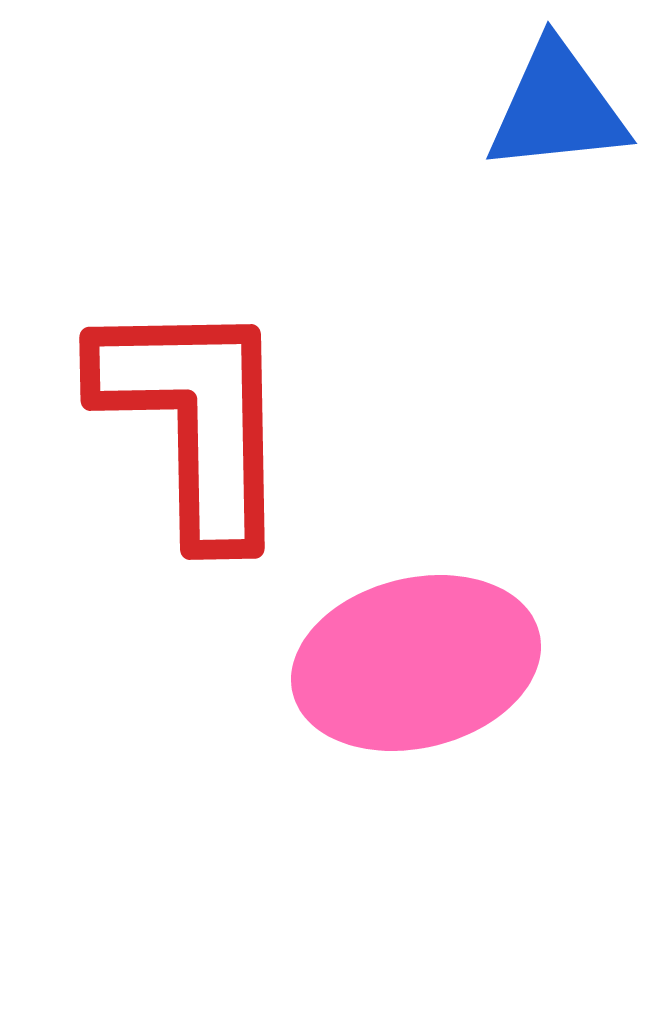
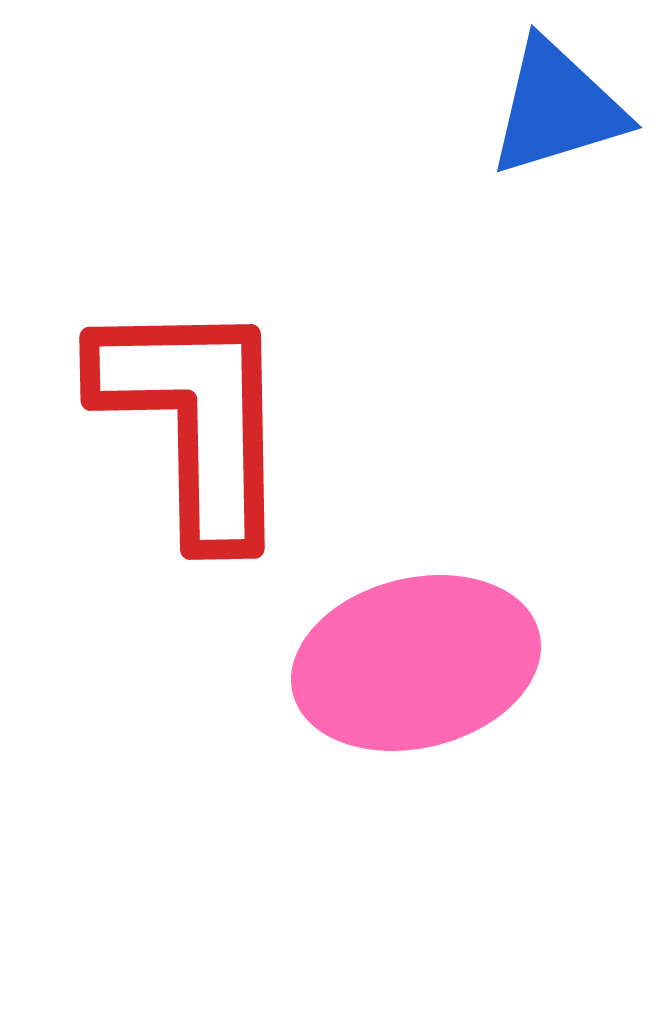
blue triangle: rotated 11 degrees counterclockwise
